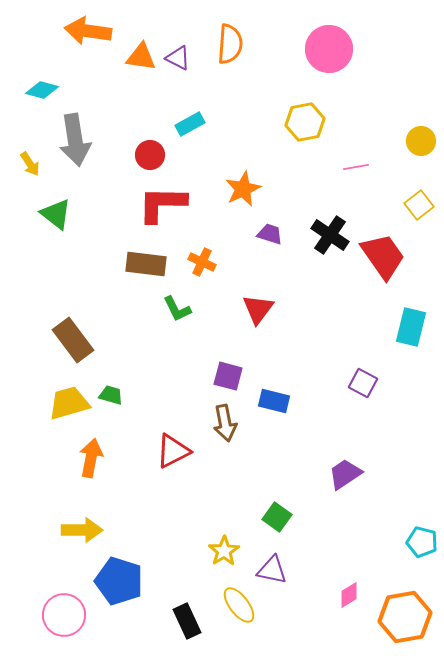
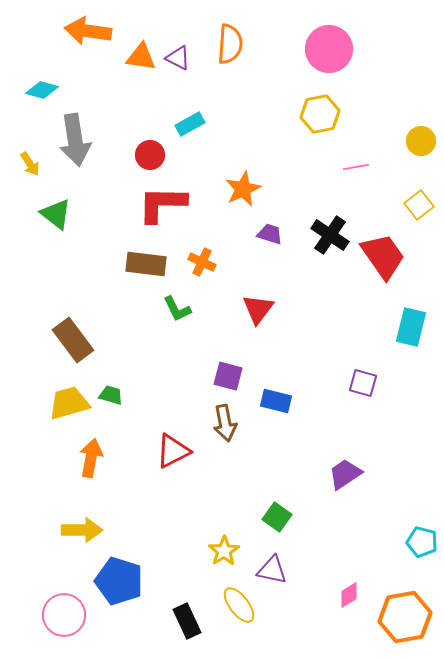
yellow hexagon at (305, 122): moved 15 px right, 8 px up
purple square at (363, 383): rotated 12 degrees counterclockwise
blue rectangle at (274, 401): moved 2 px right
